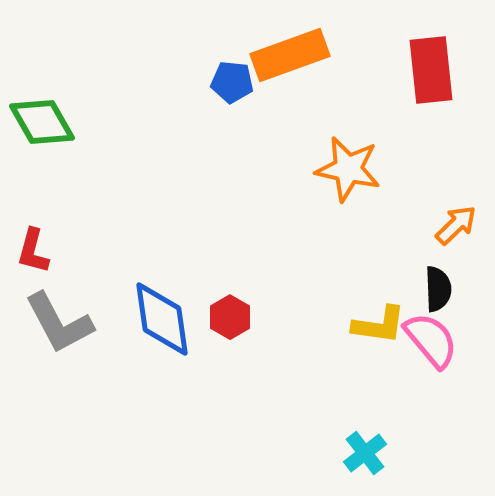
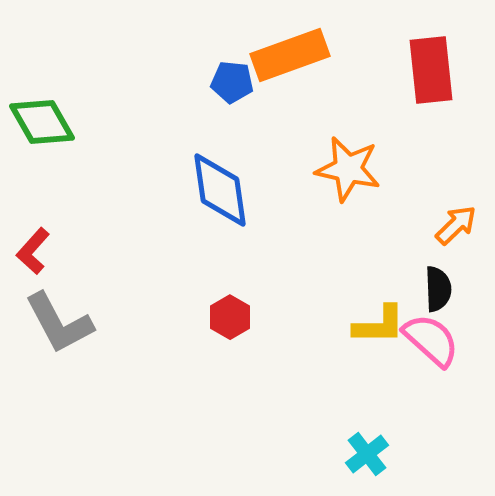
red L-shape: rotated 27 degrees clockwise
blue diamond: moved 58 px right, 129 px up
yellow L-shape: rotated 8 degrees counterclockwise
pink semicircle: rotated 8 degrees counterclockwise
cyan cross: moved 2 px right, 1 px down
